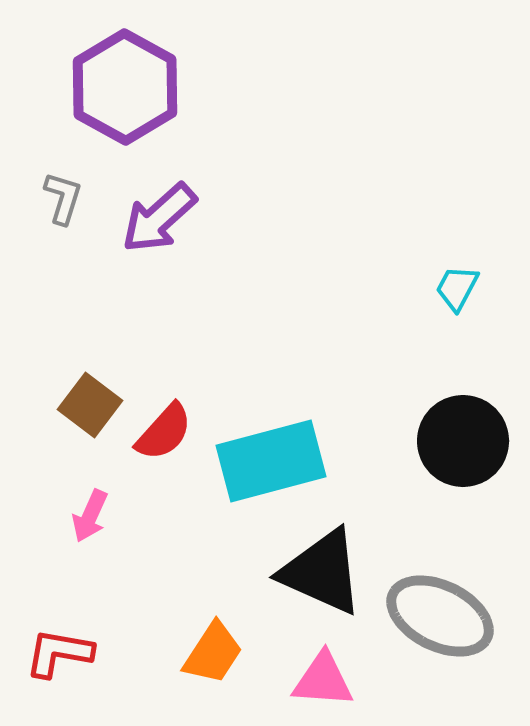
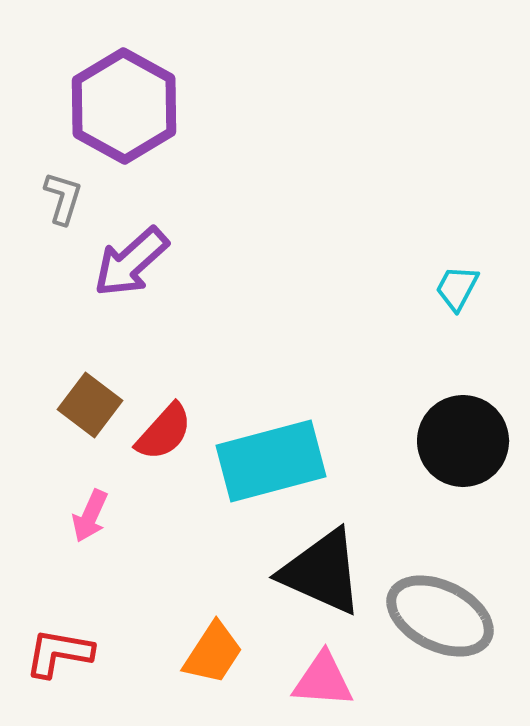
purple hexagon: moved 1 px left, 19 px down
purple arrow: moved 28 px left, 44 px down
